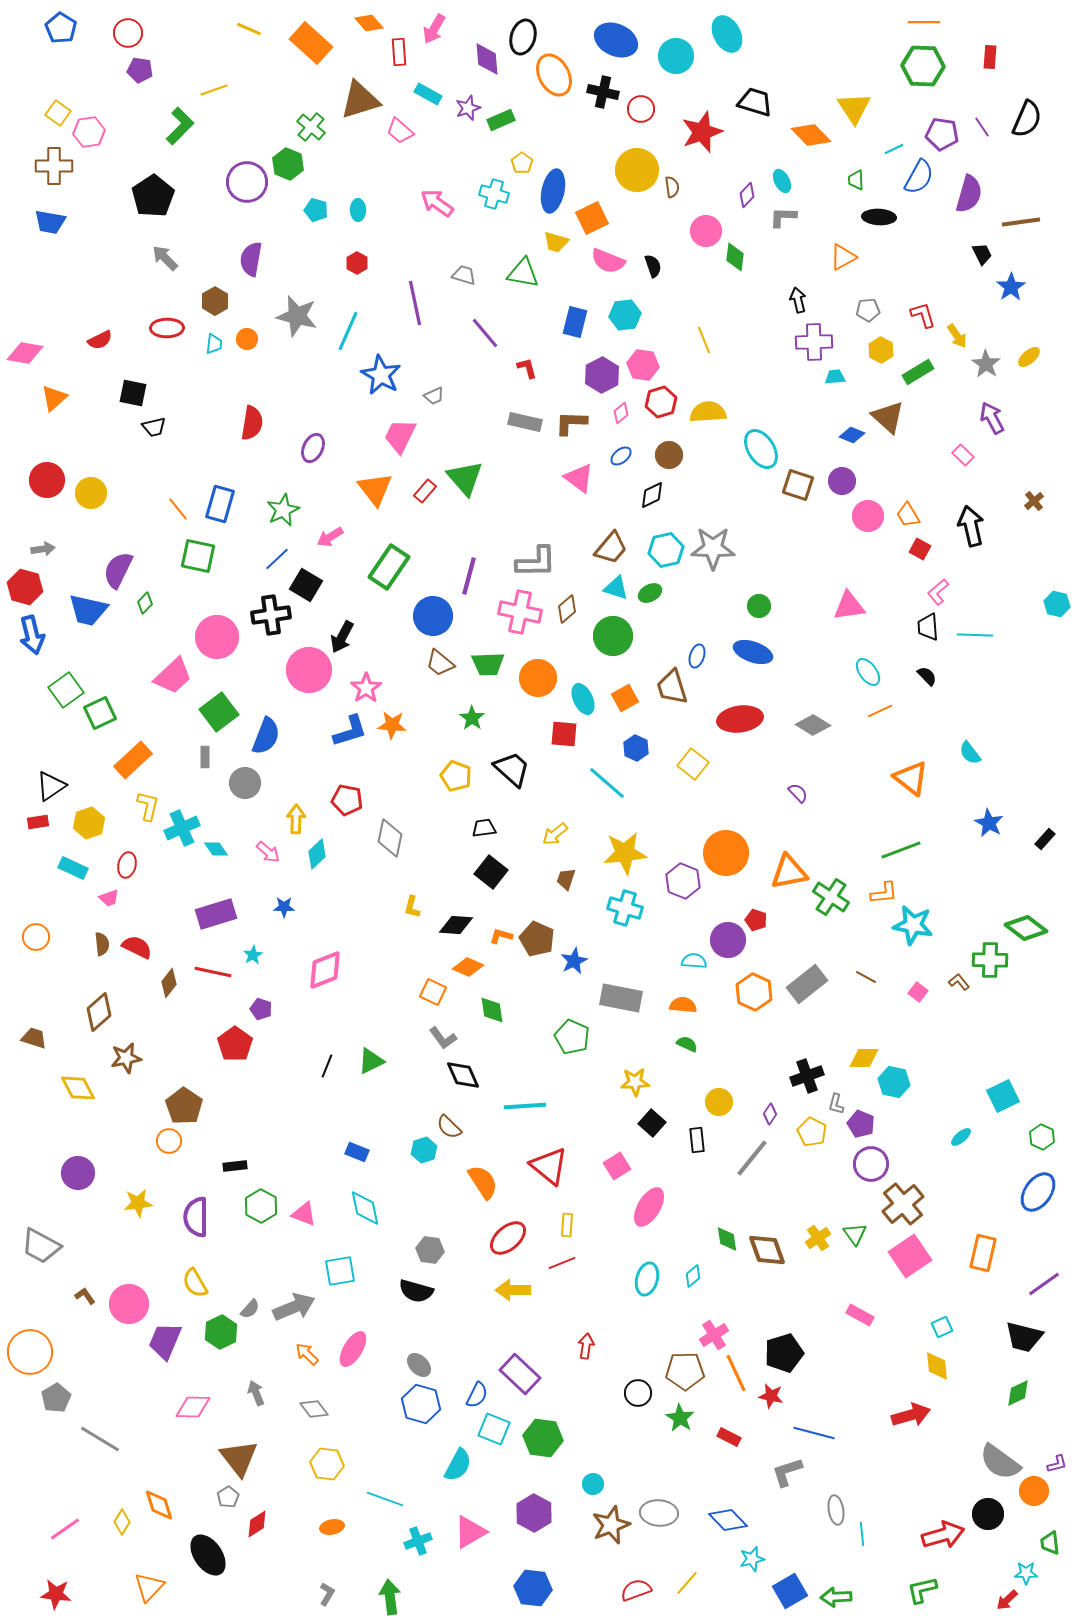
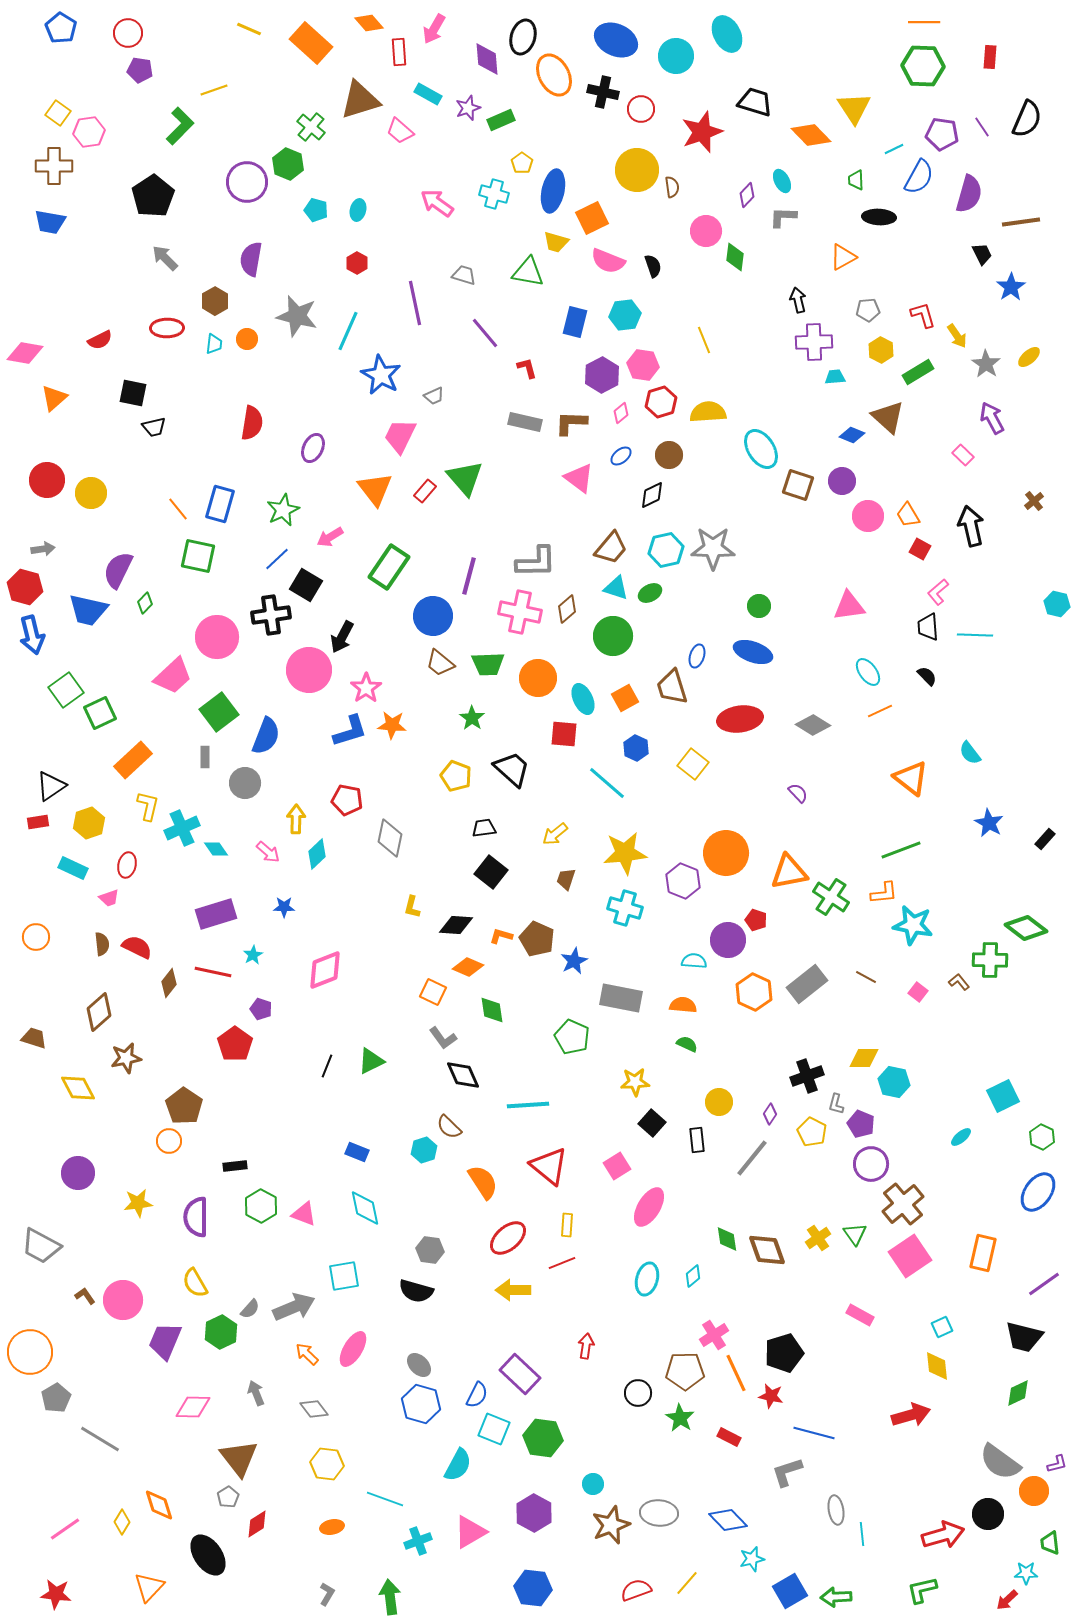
cyan ellipse at (358, 210): rotated 15 degrees clockwise
green triangle at (523, 273): moved 5 px right, 1 px up
cyan line at (525, 1106): moved 3 px right, 1 px up
cyan square at (340, 1271): moved 4 px right, 5 px down
pink circle at (129, 1304): moved 6 px left, 4 px up
